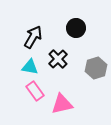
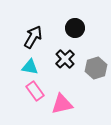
black circle: moved 1 px left
black cross: moved 7 px right
